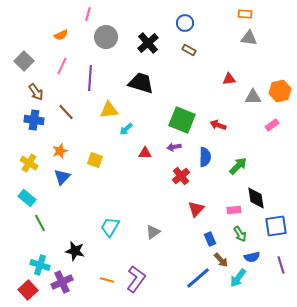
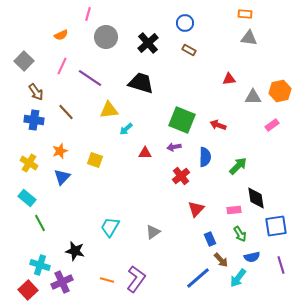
purple line at (90, 78): rotated 60 degrees counterclockwise
